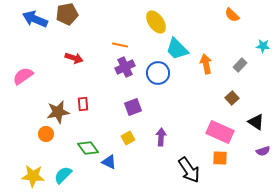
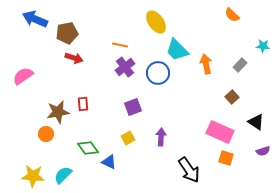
brown pentagon: moved 19 px down
cyan trapezoid: moved 1 px down
purple cross: rotated 12 degrees counterclockwise
brown square: moved 1 px up
orange square: moved 6 px right; rotated 14 degrees clockwise
